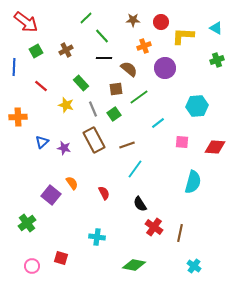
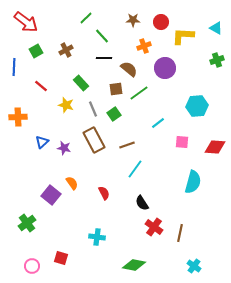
green line at (139, 97): moved 4 px up
black semicircle at (140, 204): moved 2 px right, 1 px up
